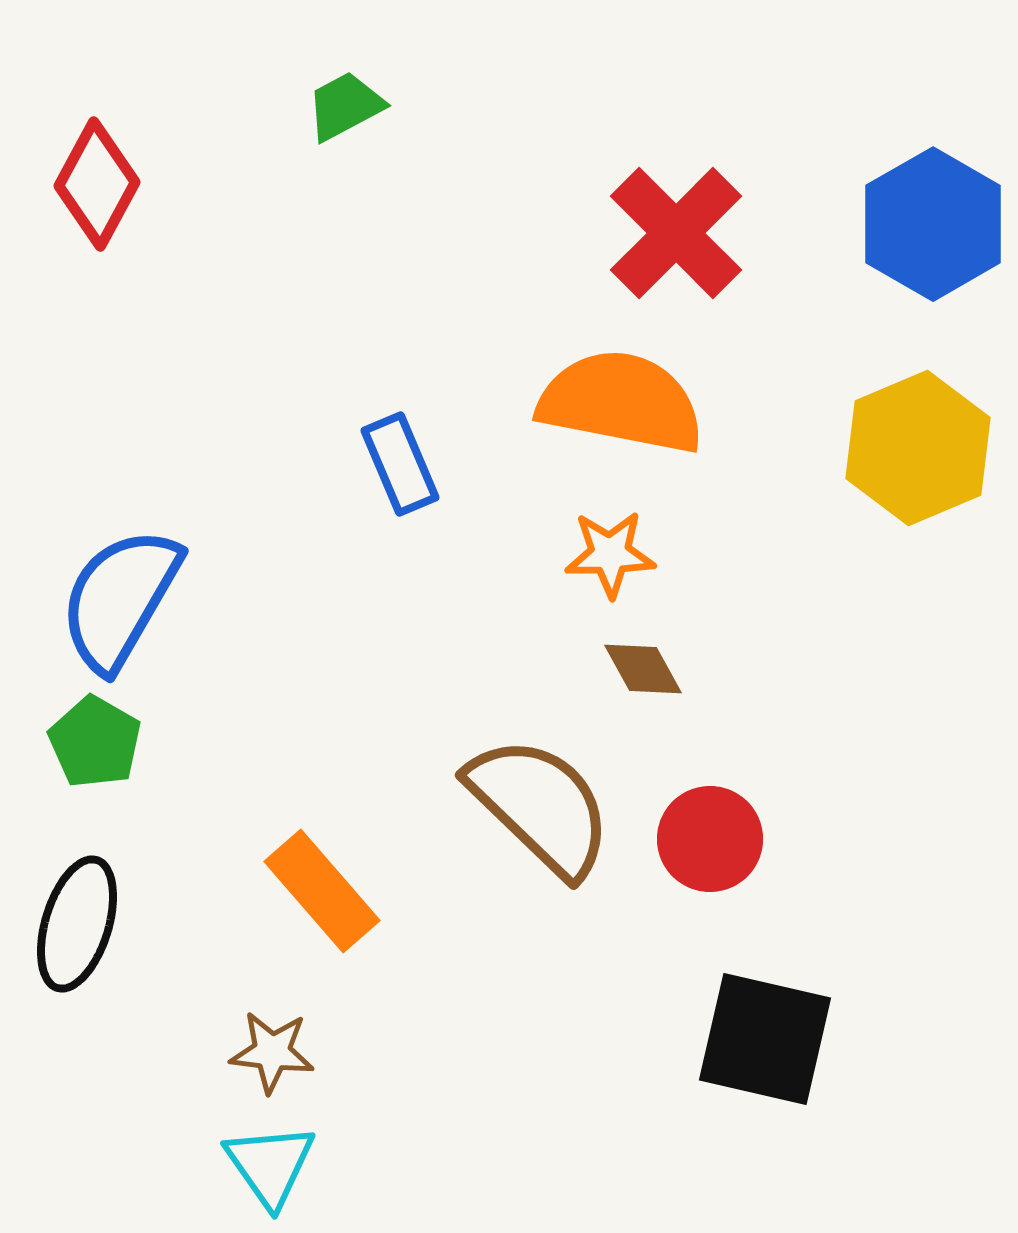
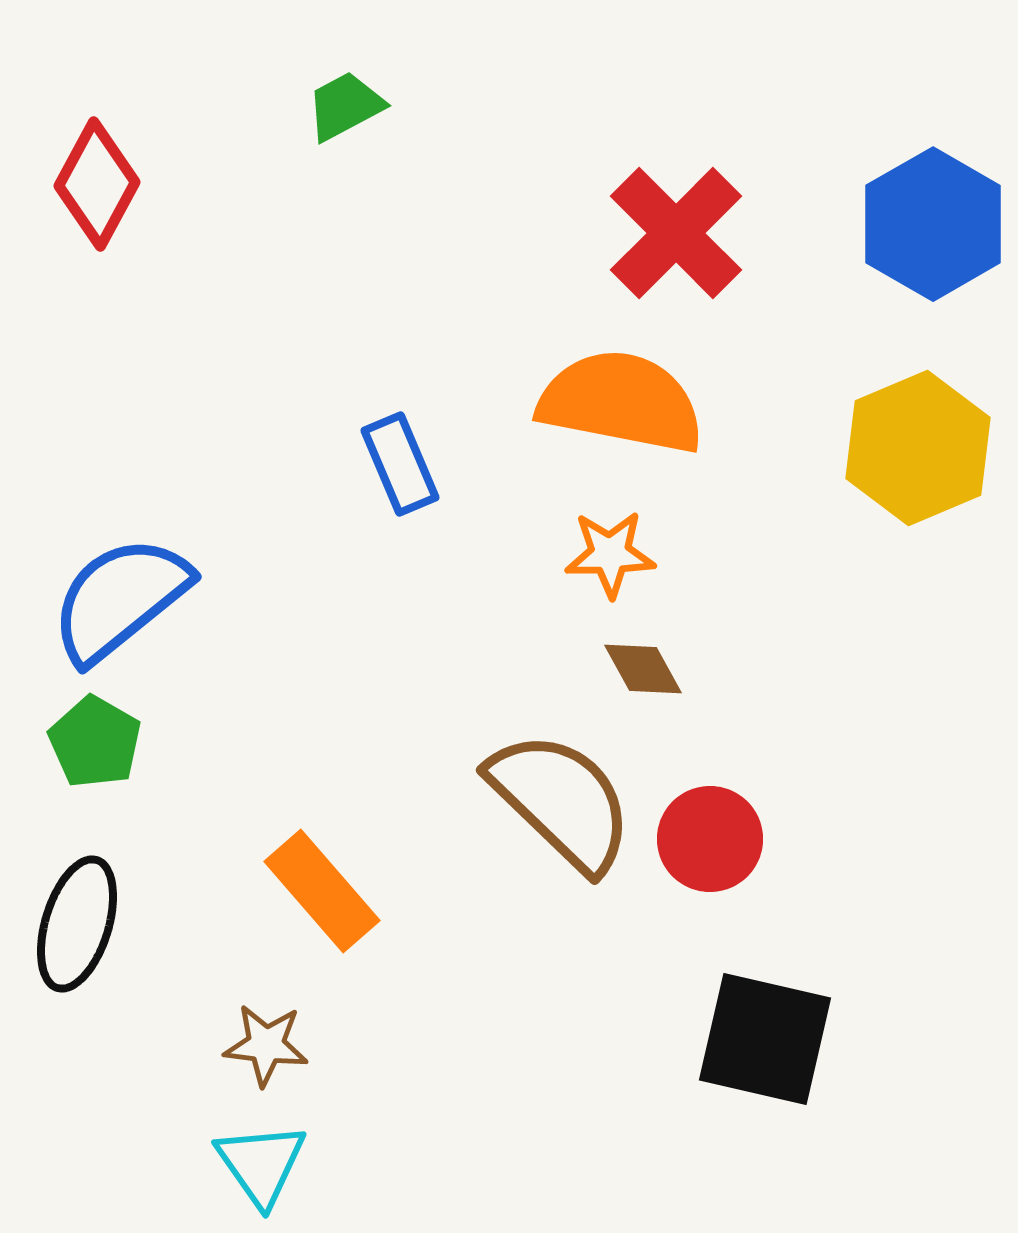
blue semicircle: rotated 21 degrees clockwise
brown semicircle: moved 21 px right, 5 px up
brown star: moved 6 px left, 7 px up
cyan triangle: moved 9 px left, 1 px up
